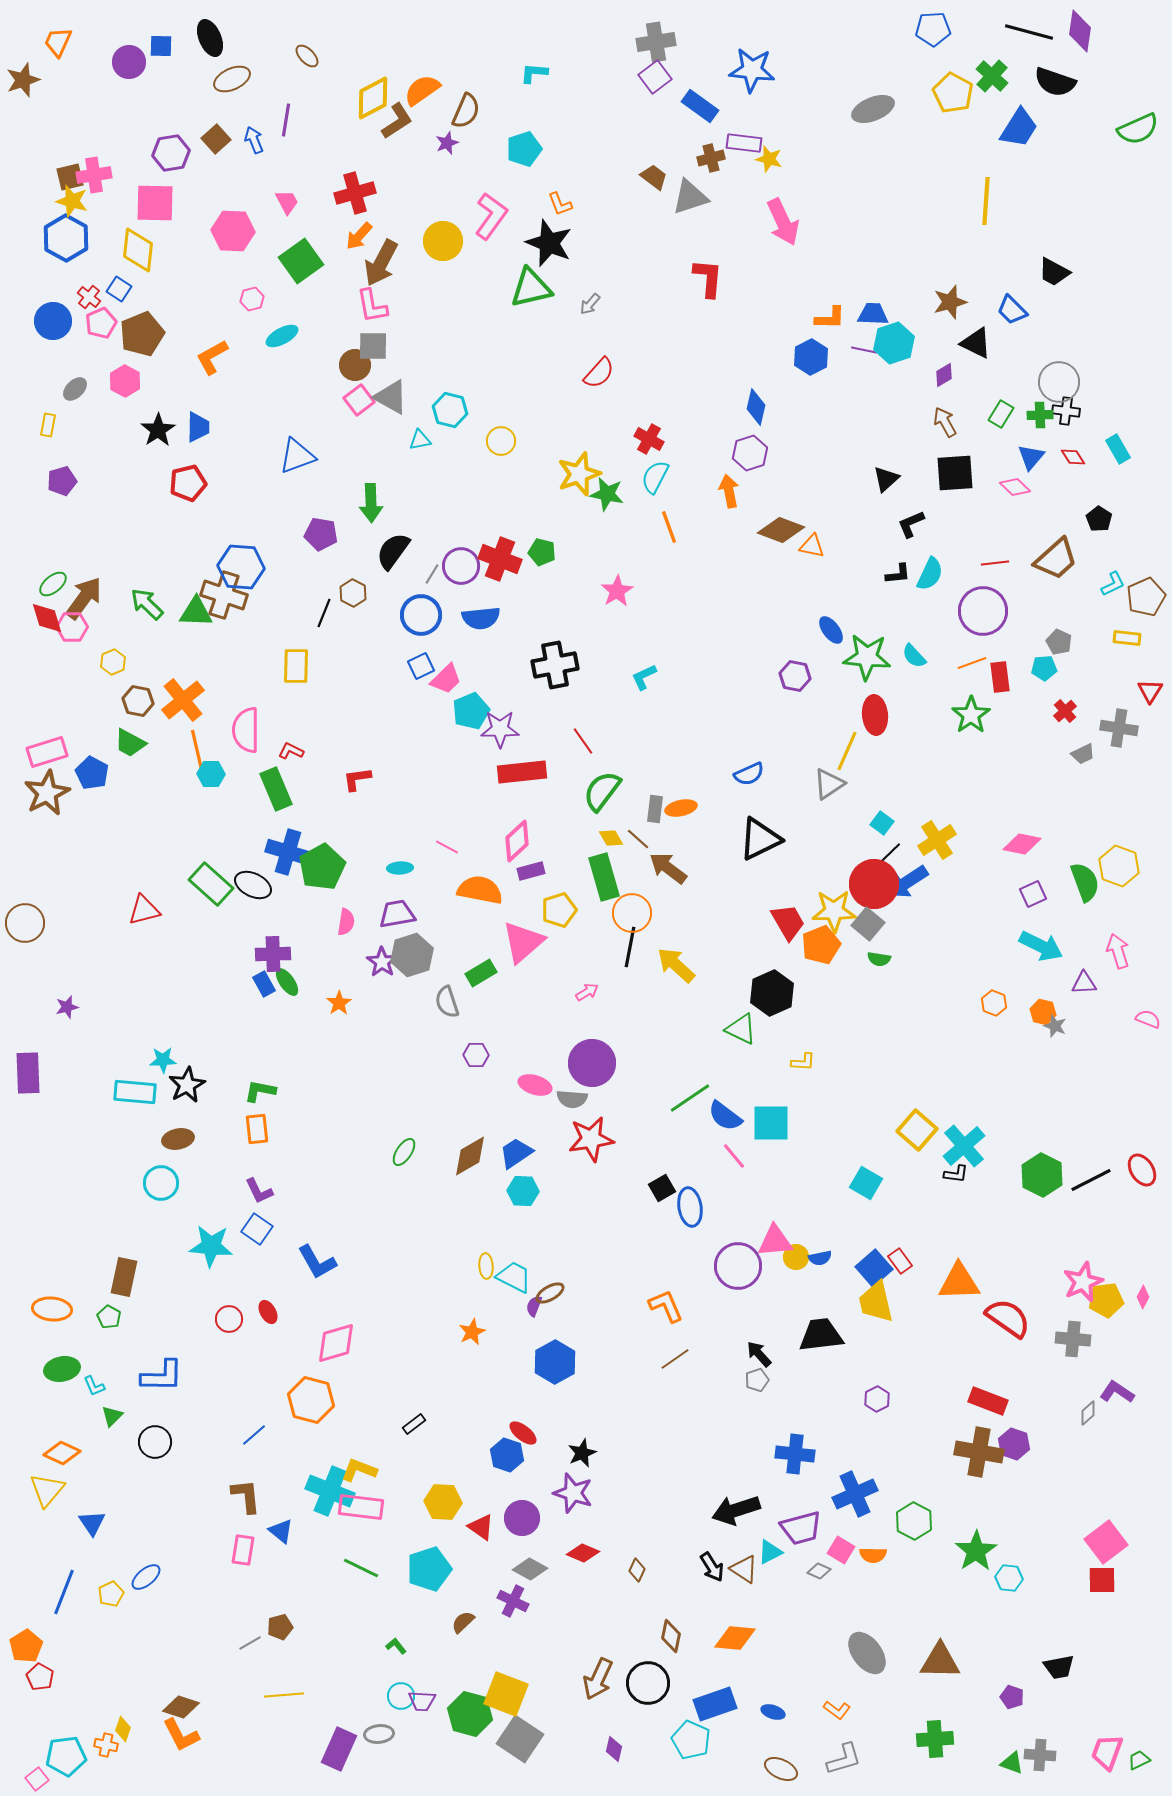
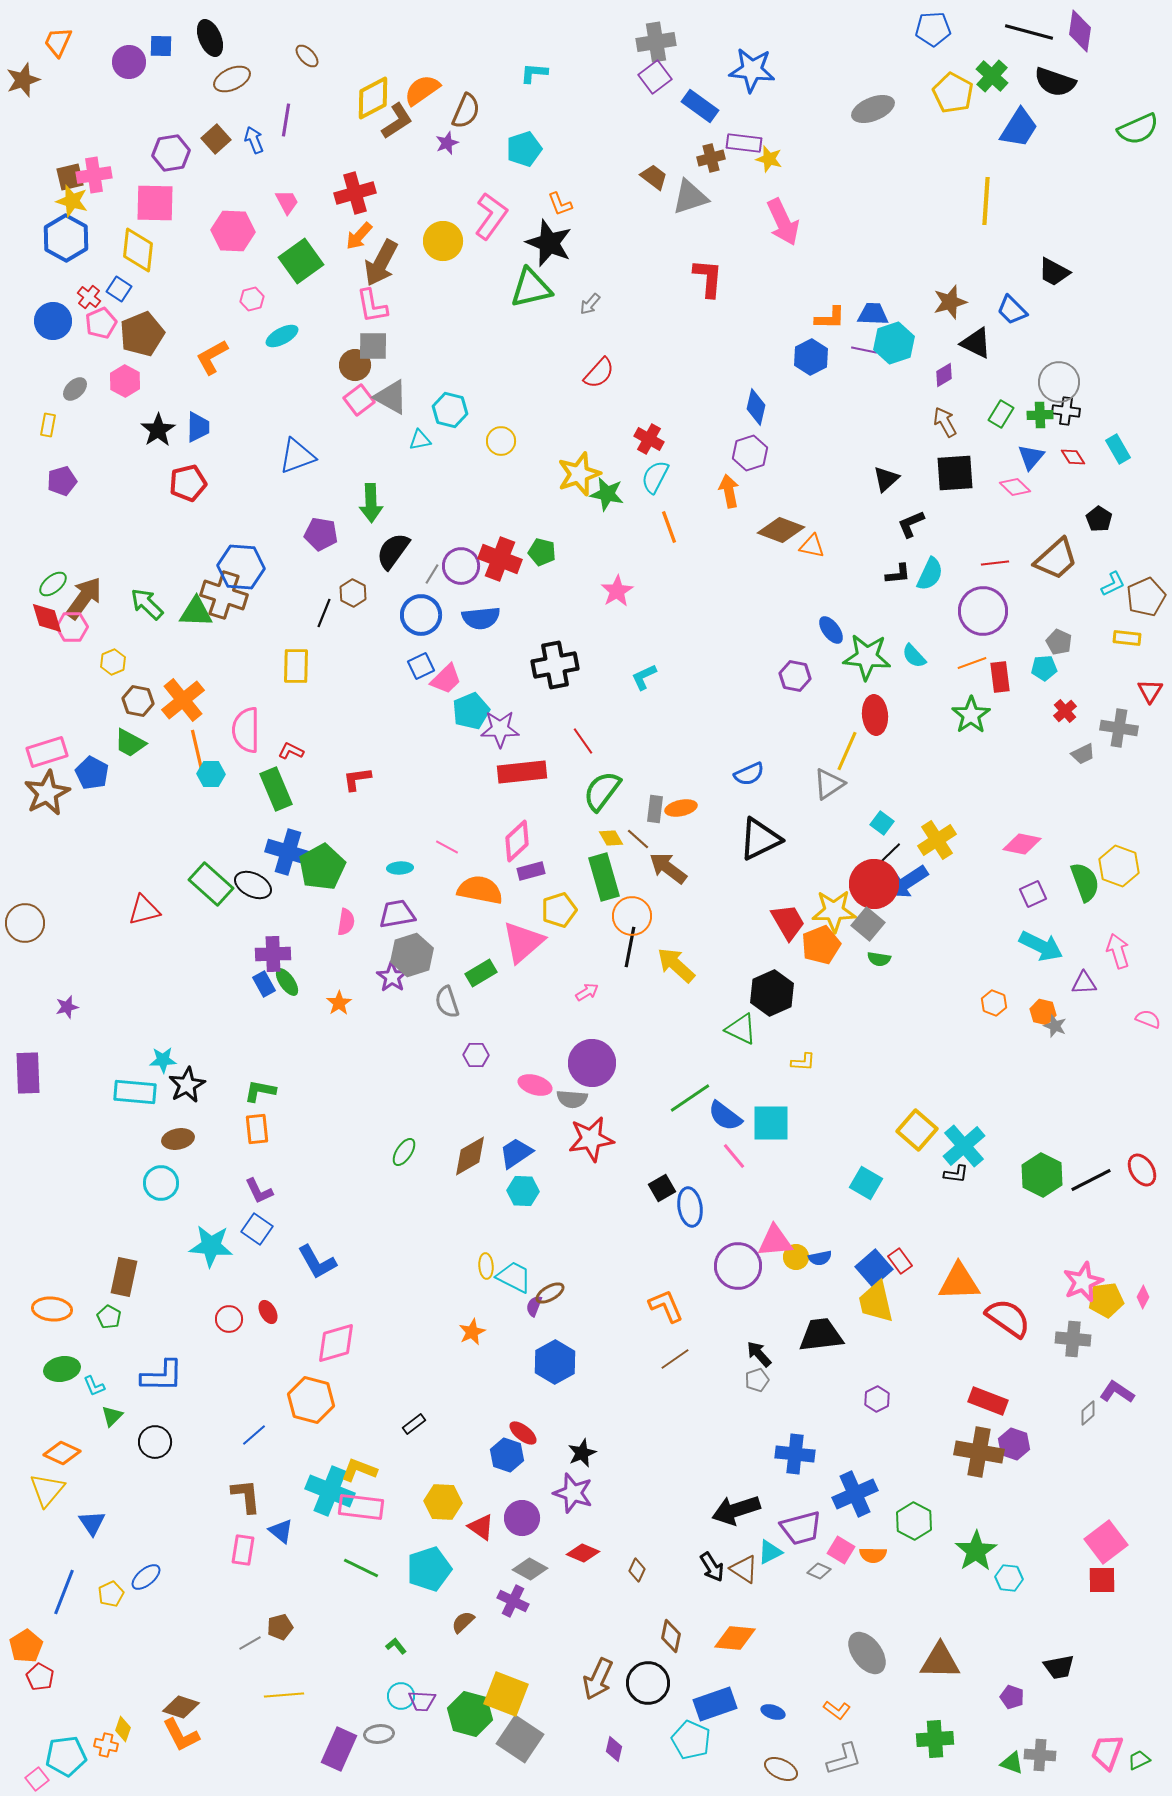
orange circle at (632, 913): moved 3 px down
purple star at (382, 962): moved 10 px right, 15 px down
